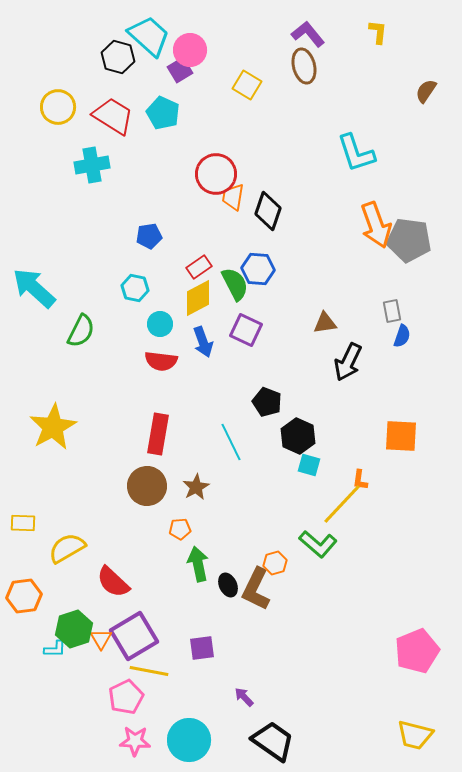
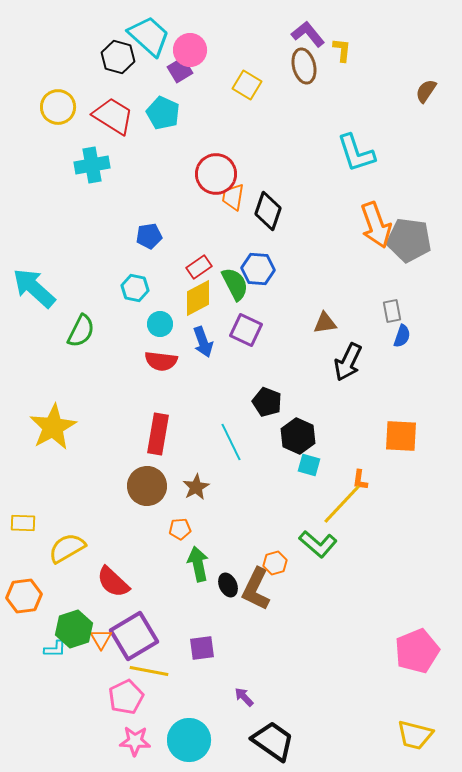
yellow L-shape at (378, 32): moved 36 px left, 18 px down
